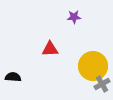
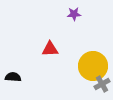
purple star: moved 3 px up
